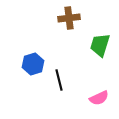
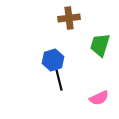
blue hexagon: moved 20 px right, 4 px up
